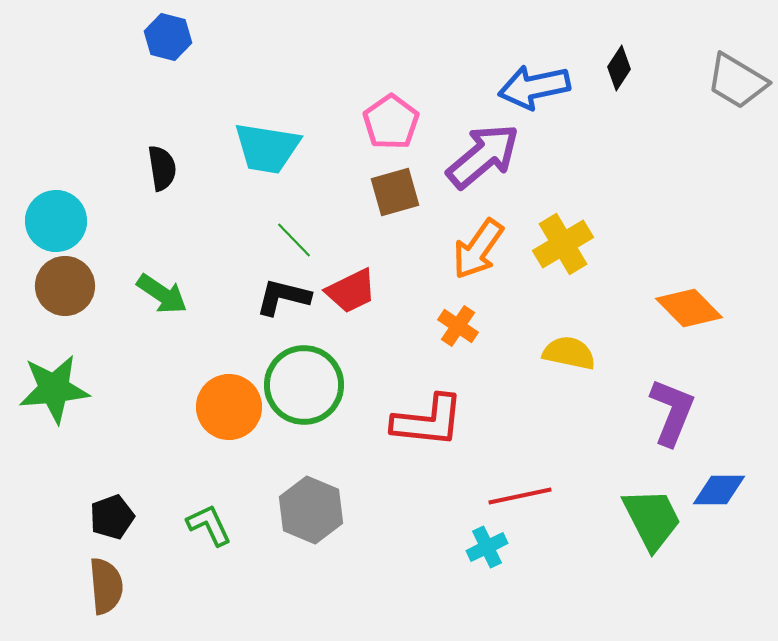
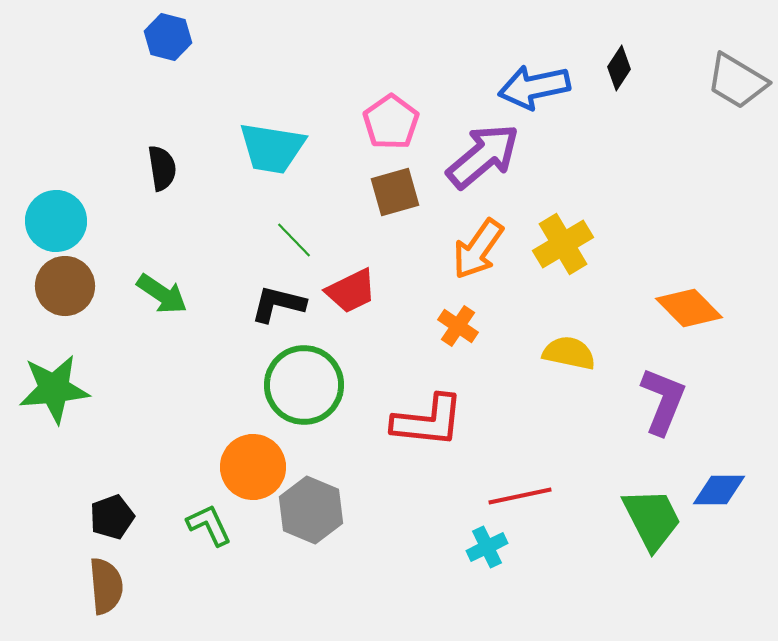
cyan trapezoid: moved 5 px right
black L-shape: moved 5 px left, 7 px down
orange circle: moved 24 px right, 60 px down
purple L-shape: moved 9 px left, 11 px up
